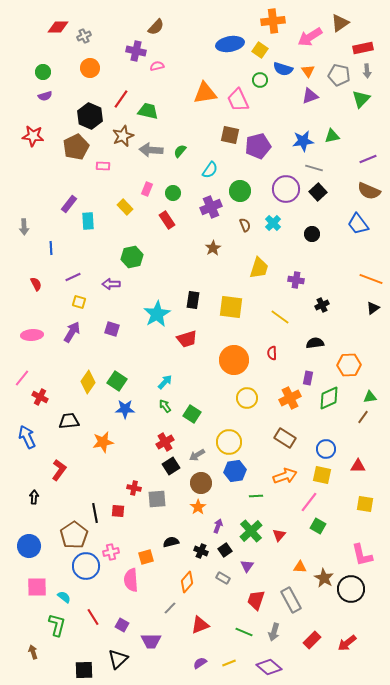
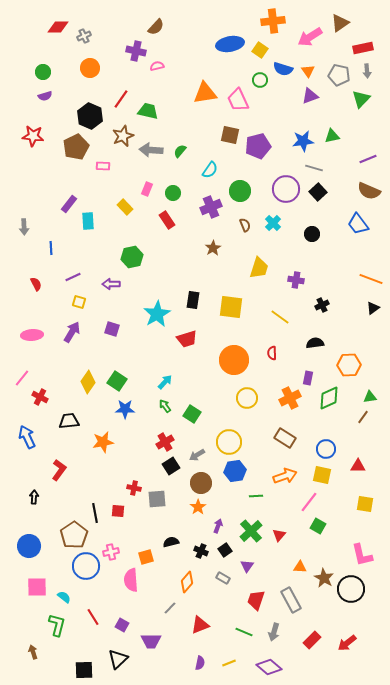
purple semicircle at (200, 663): rotated 136 degrees clockwise
